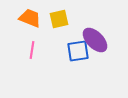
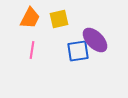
orange trapezoid: rotated 95 degrees clockwise
